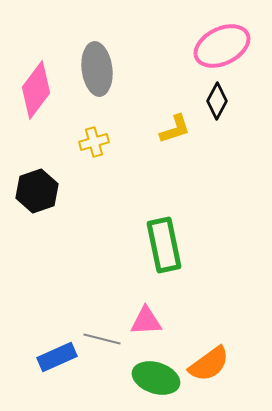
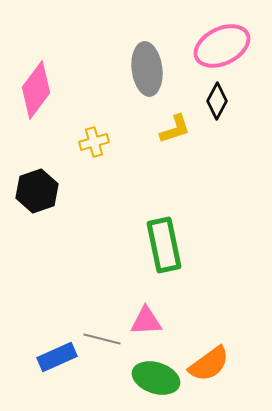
gray ellipse: moved 50 px right
